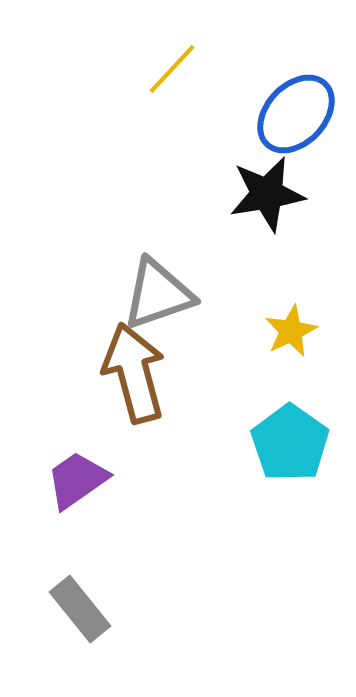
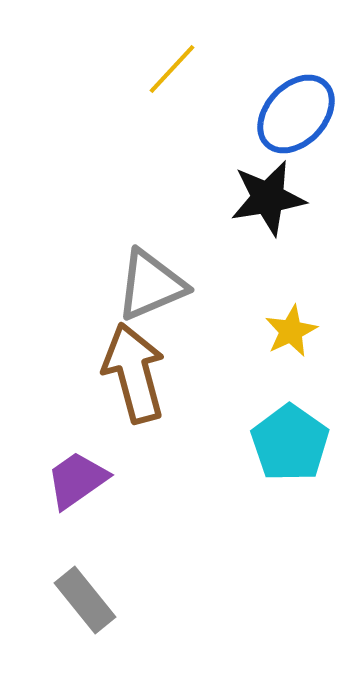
black star: moved 1 px right, 4 px down
gray triangle: moved 7 px left, 9 px up; rotated 4 degrees counterclockwise
gray rectangle: moved 5 px right, 9 px up
